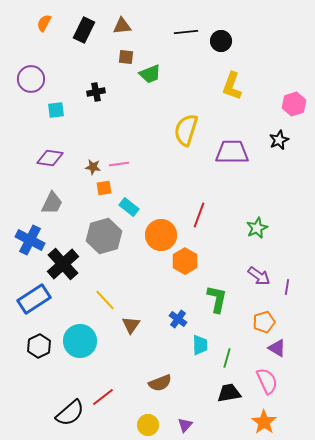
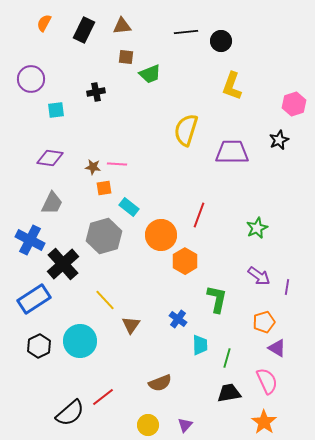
pink line at (119, 164): moved 2 px left; rotated 12 degrees clockwise
